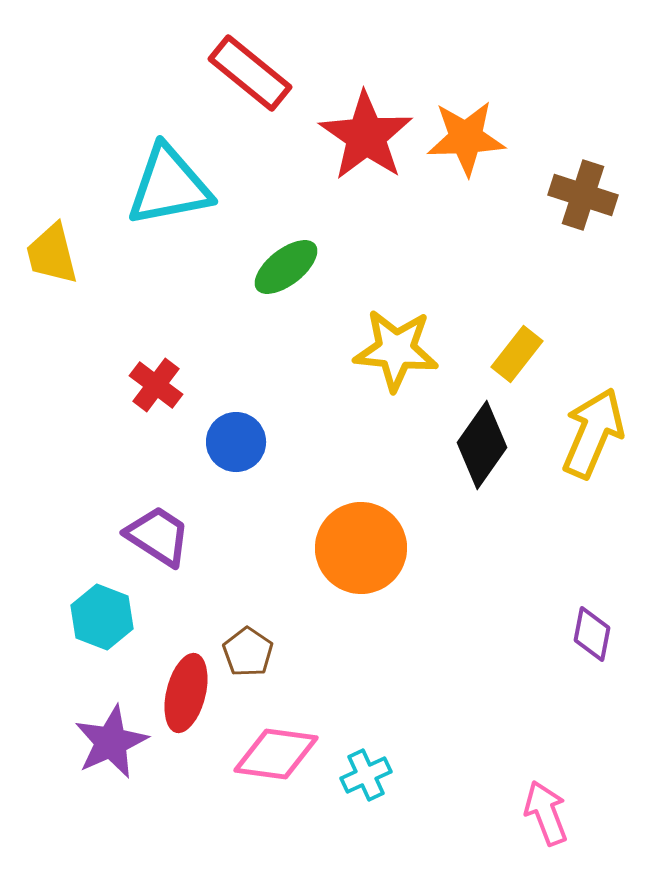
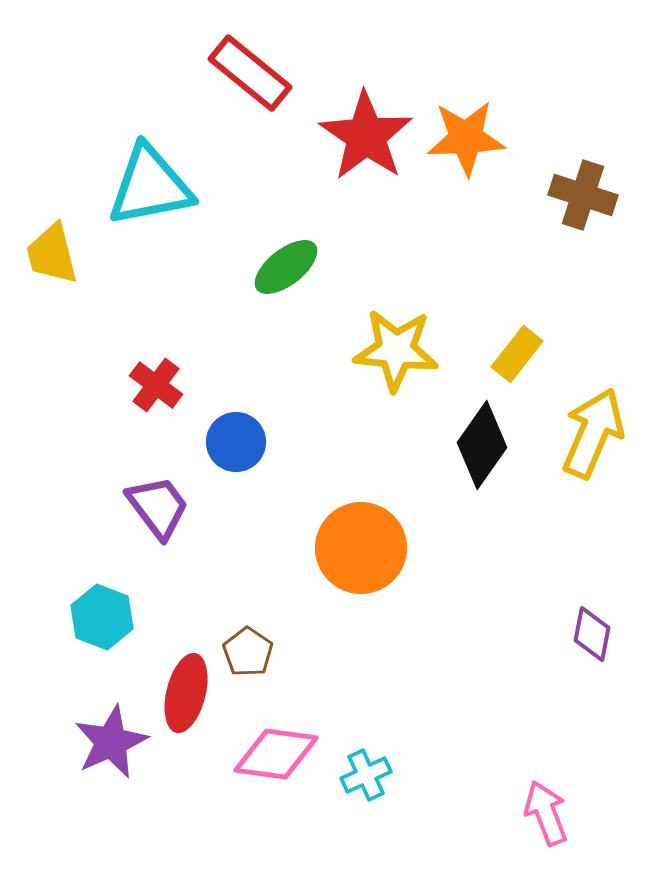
cyan triangle: moved 19 px left
purple trapezoid: moved 29 px up; rotated 20 degrees clockwise
